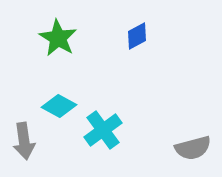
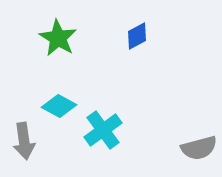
gray semicircle: moved 6 px right
